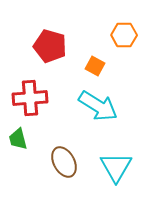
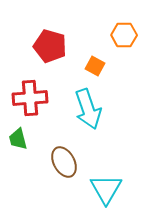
cyan arrow: moved 10 px left, 3 px down; rotated 39 degrees clockwise
cyan triangle: moved 10 px left, 22 px down
